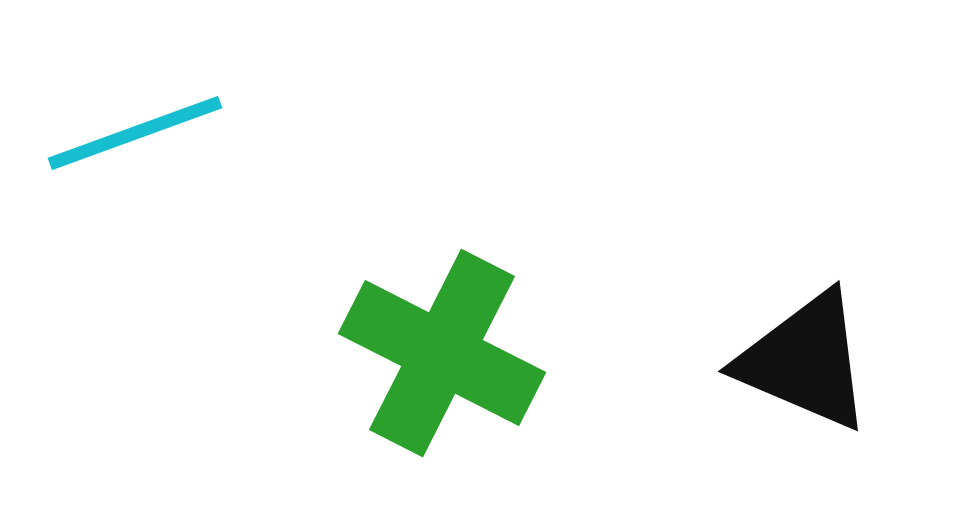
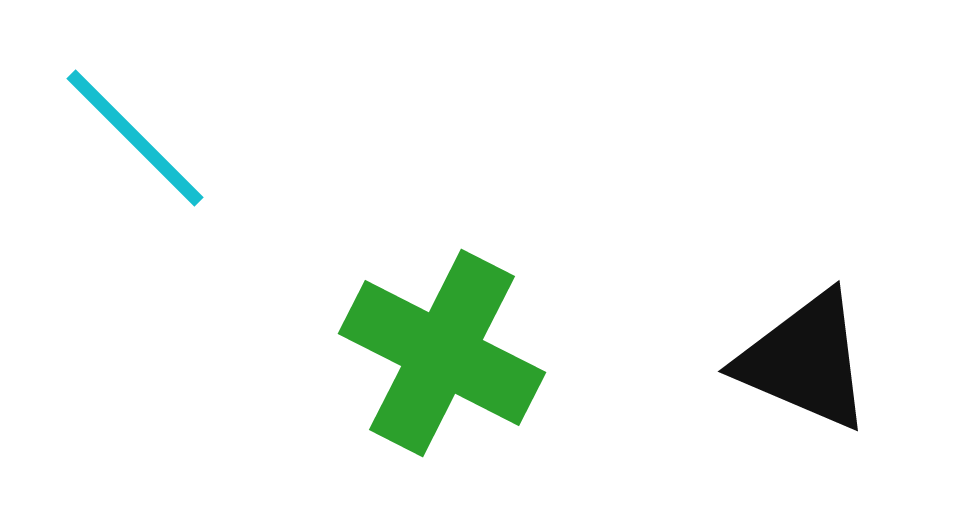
cyan line: moved 5 px down; rotated 65 degrees clockwise
